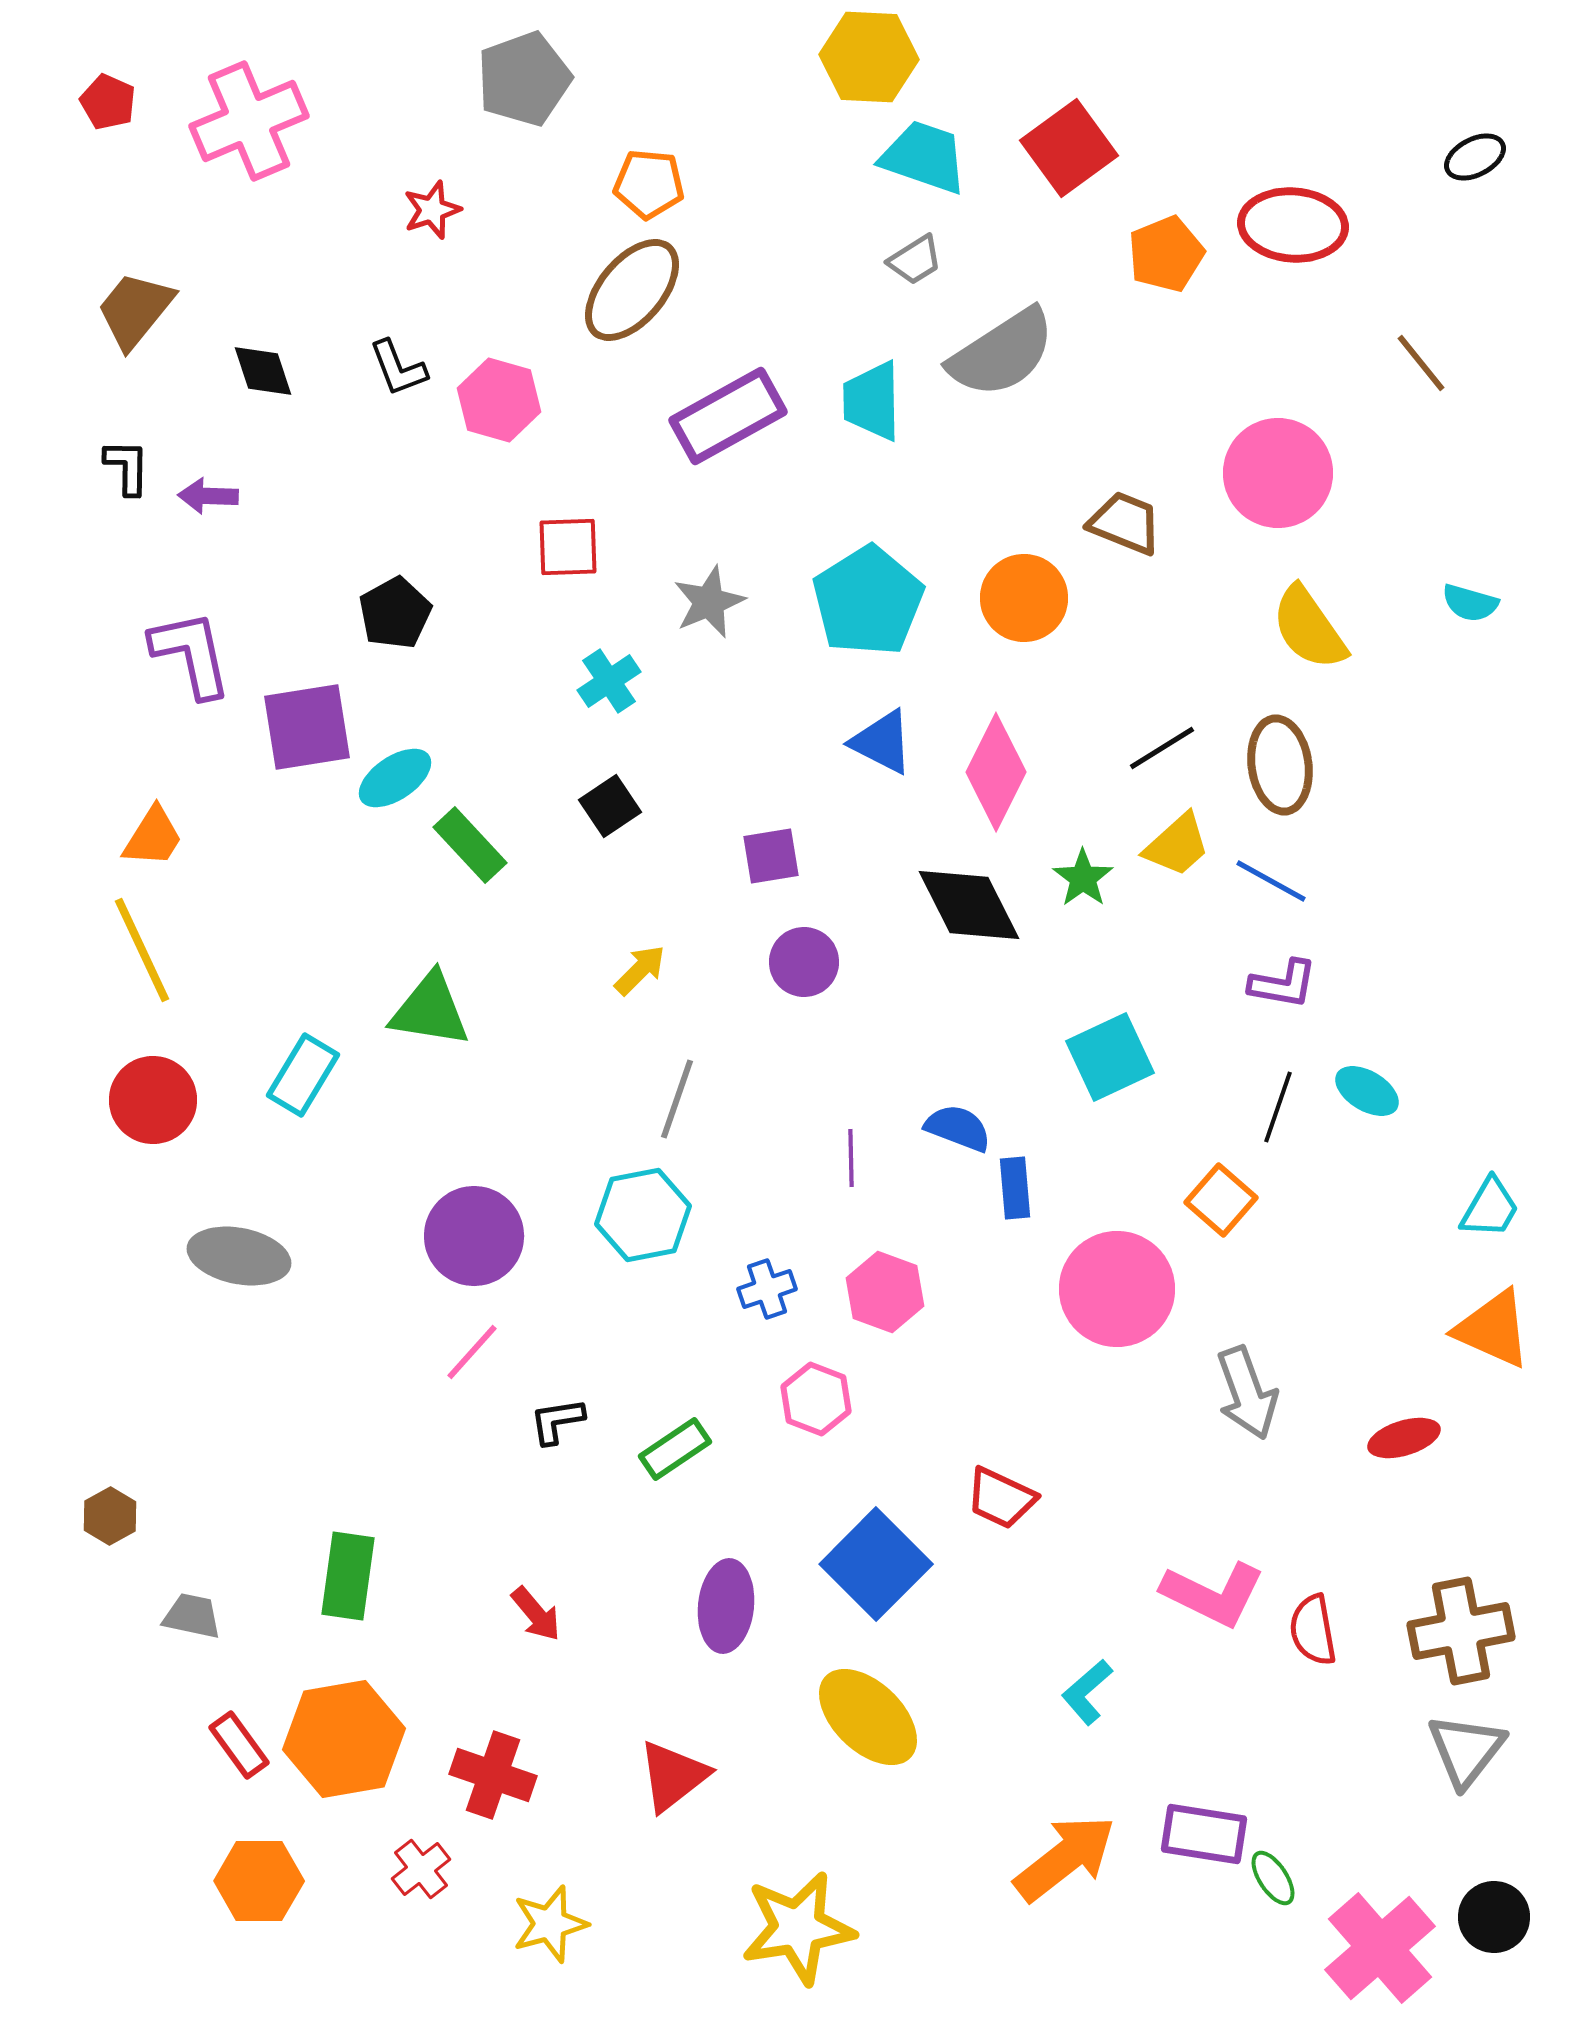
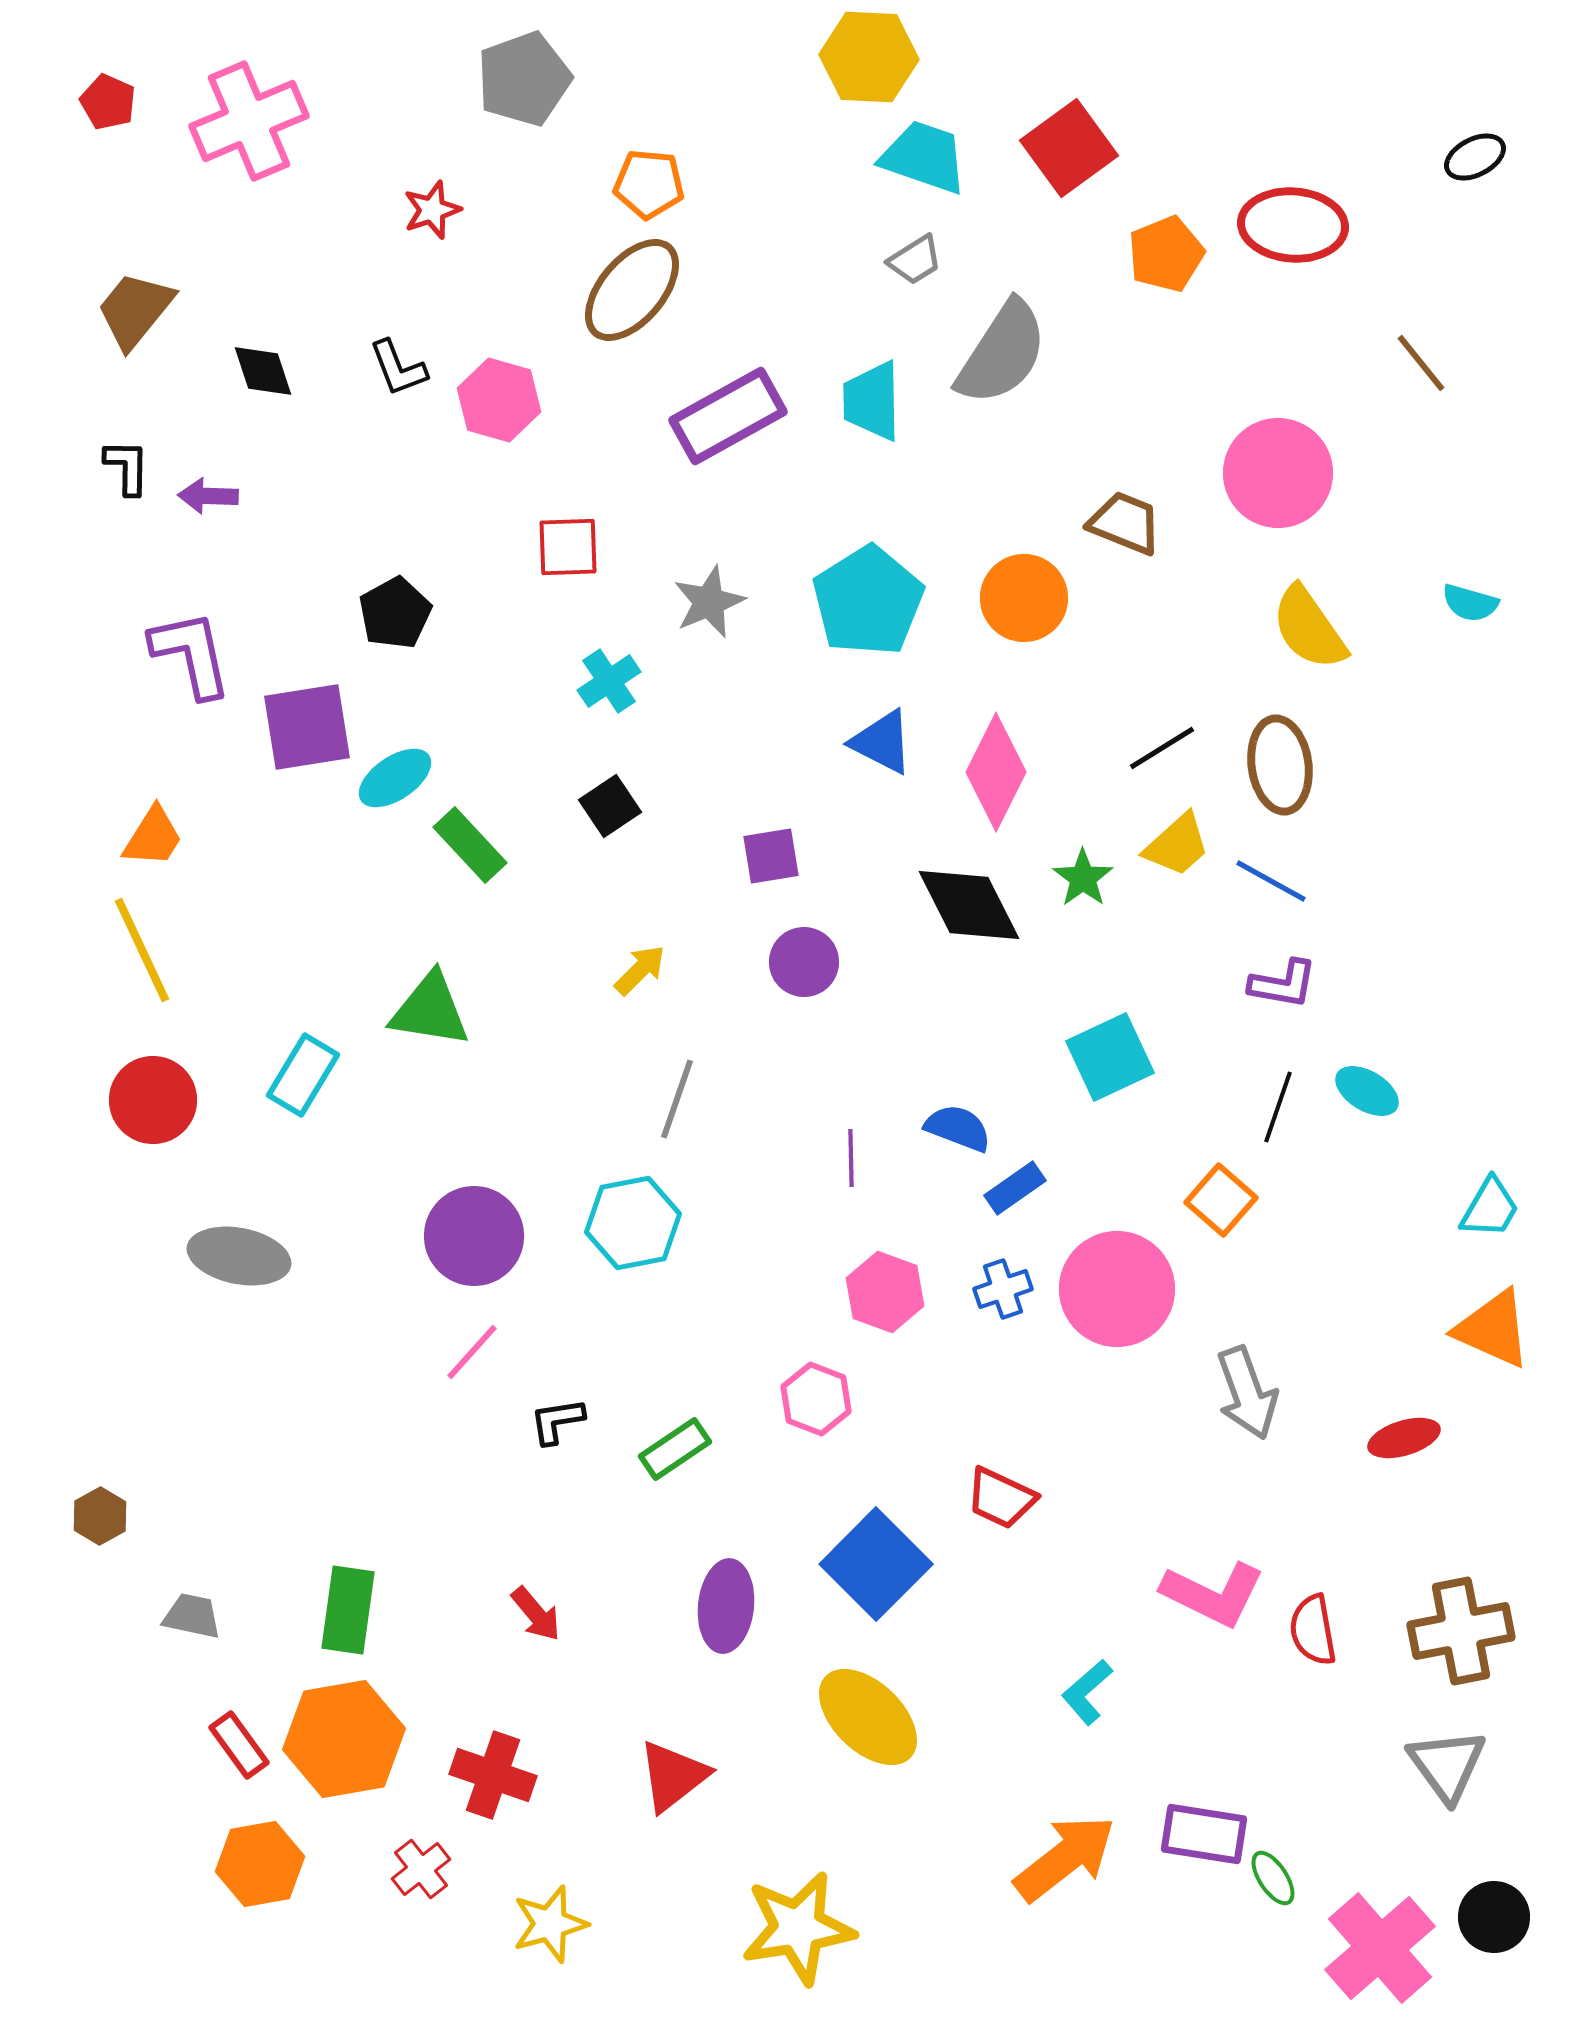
gray semicircle at (1002, 353): rotated 24 degrees counterclockwise
blue rectangle at (1015, 1188): rotated 60 degrees clockwise
cyan hexagon at (643, 1215): moved 10 px left, 8 px down
blue cross at (767, 1289): moved 236 px right
brown hexagon at (110, 1516): moved 10 px left
green rectangle at (348, 1576): moved 34 px down
gray triangle at (1466, 1750): moved 19 px left, 15 px down; rotated 14 degrees counterclockwise
orange hexagon at (259, 1881): moved 1 px right, 17 px up; rotated 10 degrees counterclockwise
